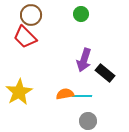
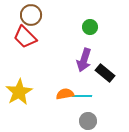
green circle: moved 9 px right, 13 px down
